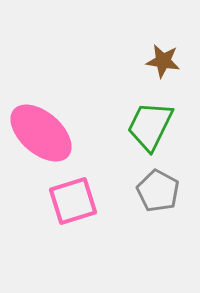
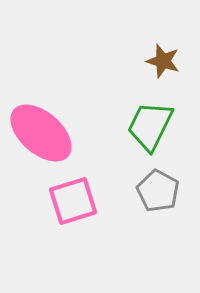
brown star: rotated 8 degrees clockwise
